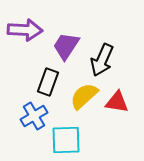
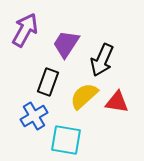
purple arrow: rotated 64 degrees counterclockwise
purple trapezoid: moved 2 px up
cyan square: rotated 12 degrees clockwise
